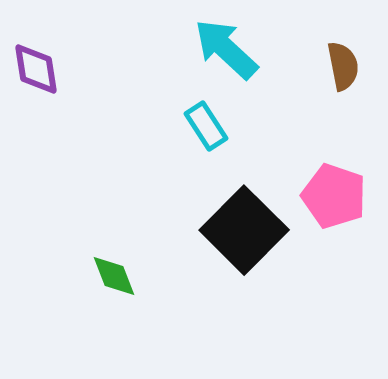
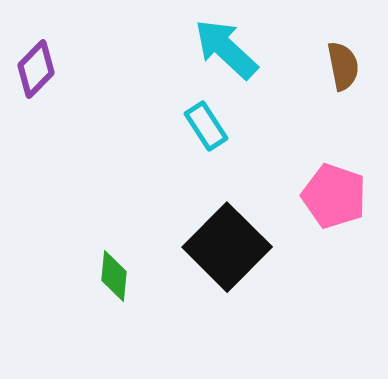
purple diamond: rotated 54 degrees clockwise
black square: moved 17 px left, 17 px down
green diamond: rotated 27 degrees clockwise
